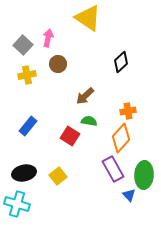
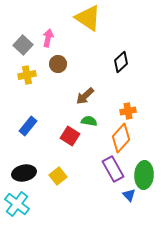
cyan cross: rotated 20 degrees clockwise
